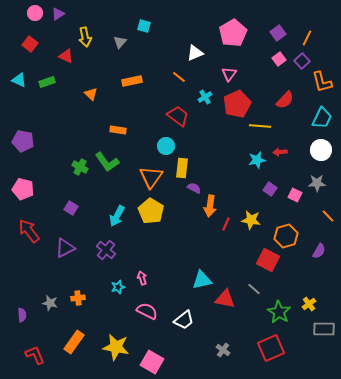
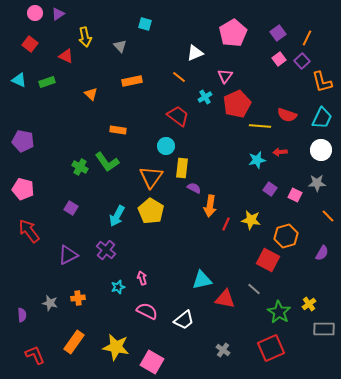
cyan square at (144, 26): moved 1 px right, 2 px up
gray triangle at (120, 42): moved 4 px down; rotated 24 degrees counterclockwise
pink triangle at (229, 74): moved 4 px left, 2 px down
red semicircle at (285, 100): moved 2 px right, 15 px down; rotated 66 degrees clockwise
purple triangle at (65, 248): moved 3 px right, 7 px down
purple semicircle at (319, 251): moved 3 px right, 2 px down
